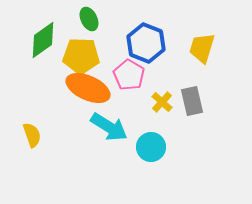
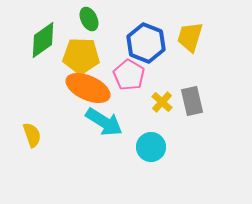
yellow trapezoid: moved 12 px left, 11 px up
cyan arrow: moved 5 px left, 5 px up
